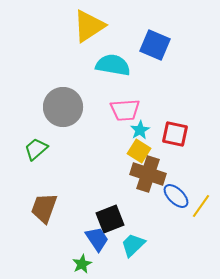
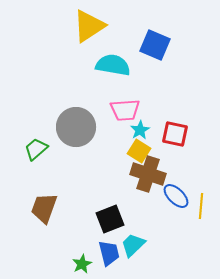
gray circle: moved 13 px right, 20 px down
yellow line: rotated 30 degrees counterclockwise
blue trapezoid: moved 12 px right, 14 px down; rotated 20 degrees clockwise
